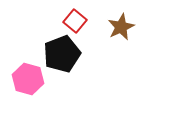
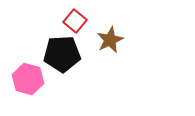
brown star: moved 11 px left, 13 px down
black pentagon: rotated 18 degrees clockwise
